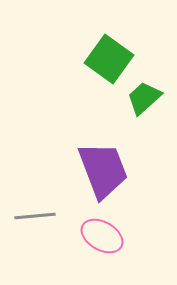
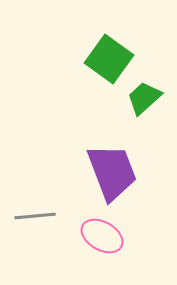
purple trapezoid: moved 9 px right, 2 px down
